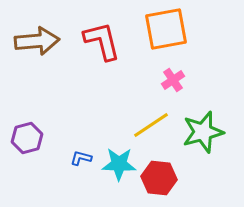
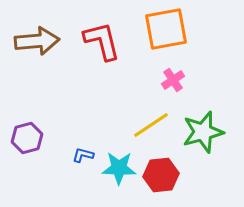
blue L-shape: moved 2 px right, 3 px up
cyan star: moved 4 px down
red hexagon: moved 2 px right, 3 px up; rotated 12 degrees counterclockwise
